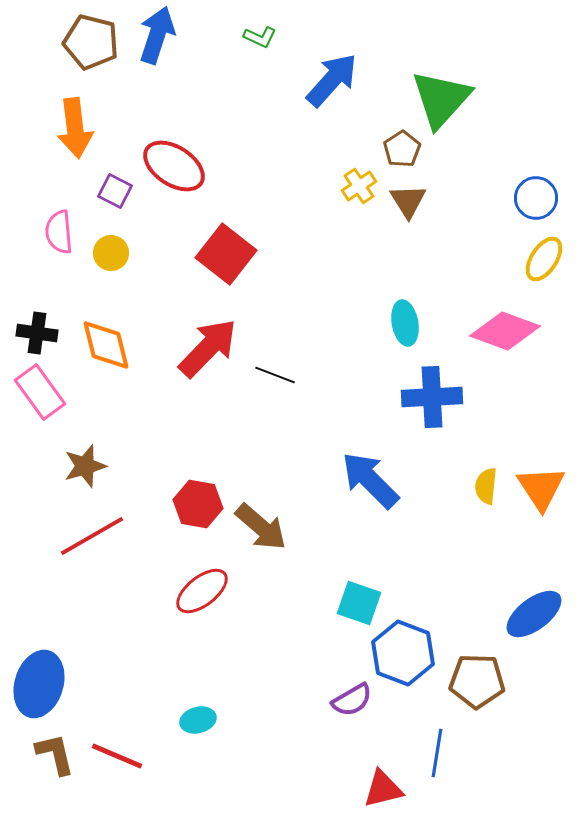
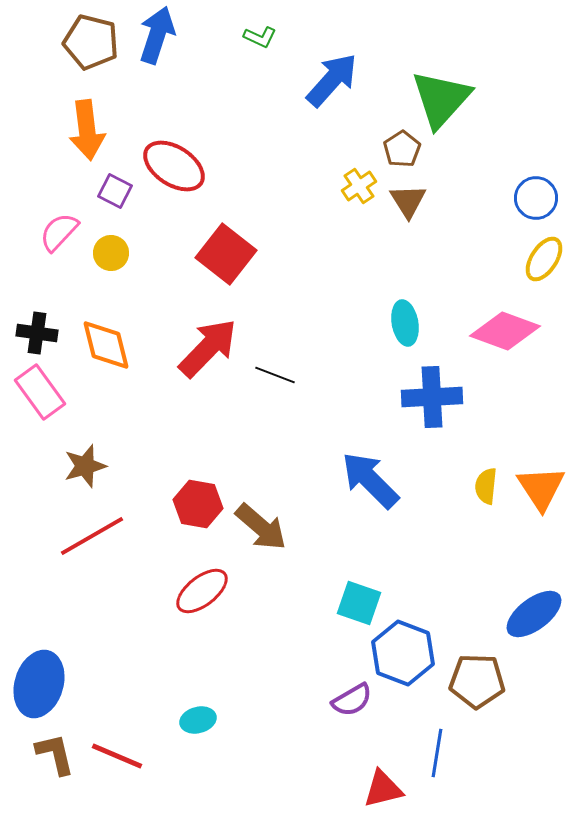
orange arrow at (75, 128): moved 12 px right, 2 px down
pink semicircle at (59, 232): rotated 48 degrees clockwise
